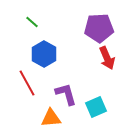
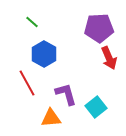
red arrow: moved 2 px right
cyan square: rotated 15 degrees counterclockwise
